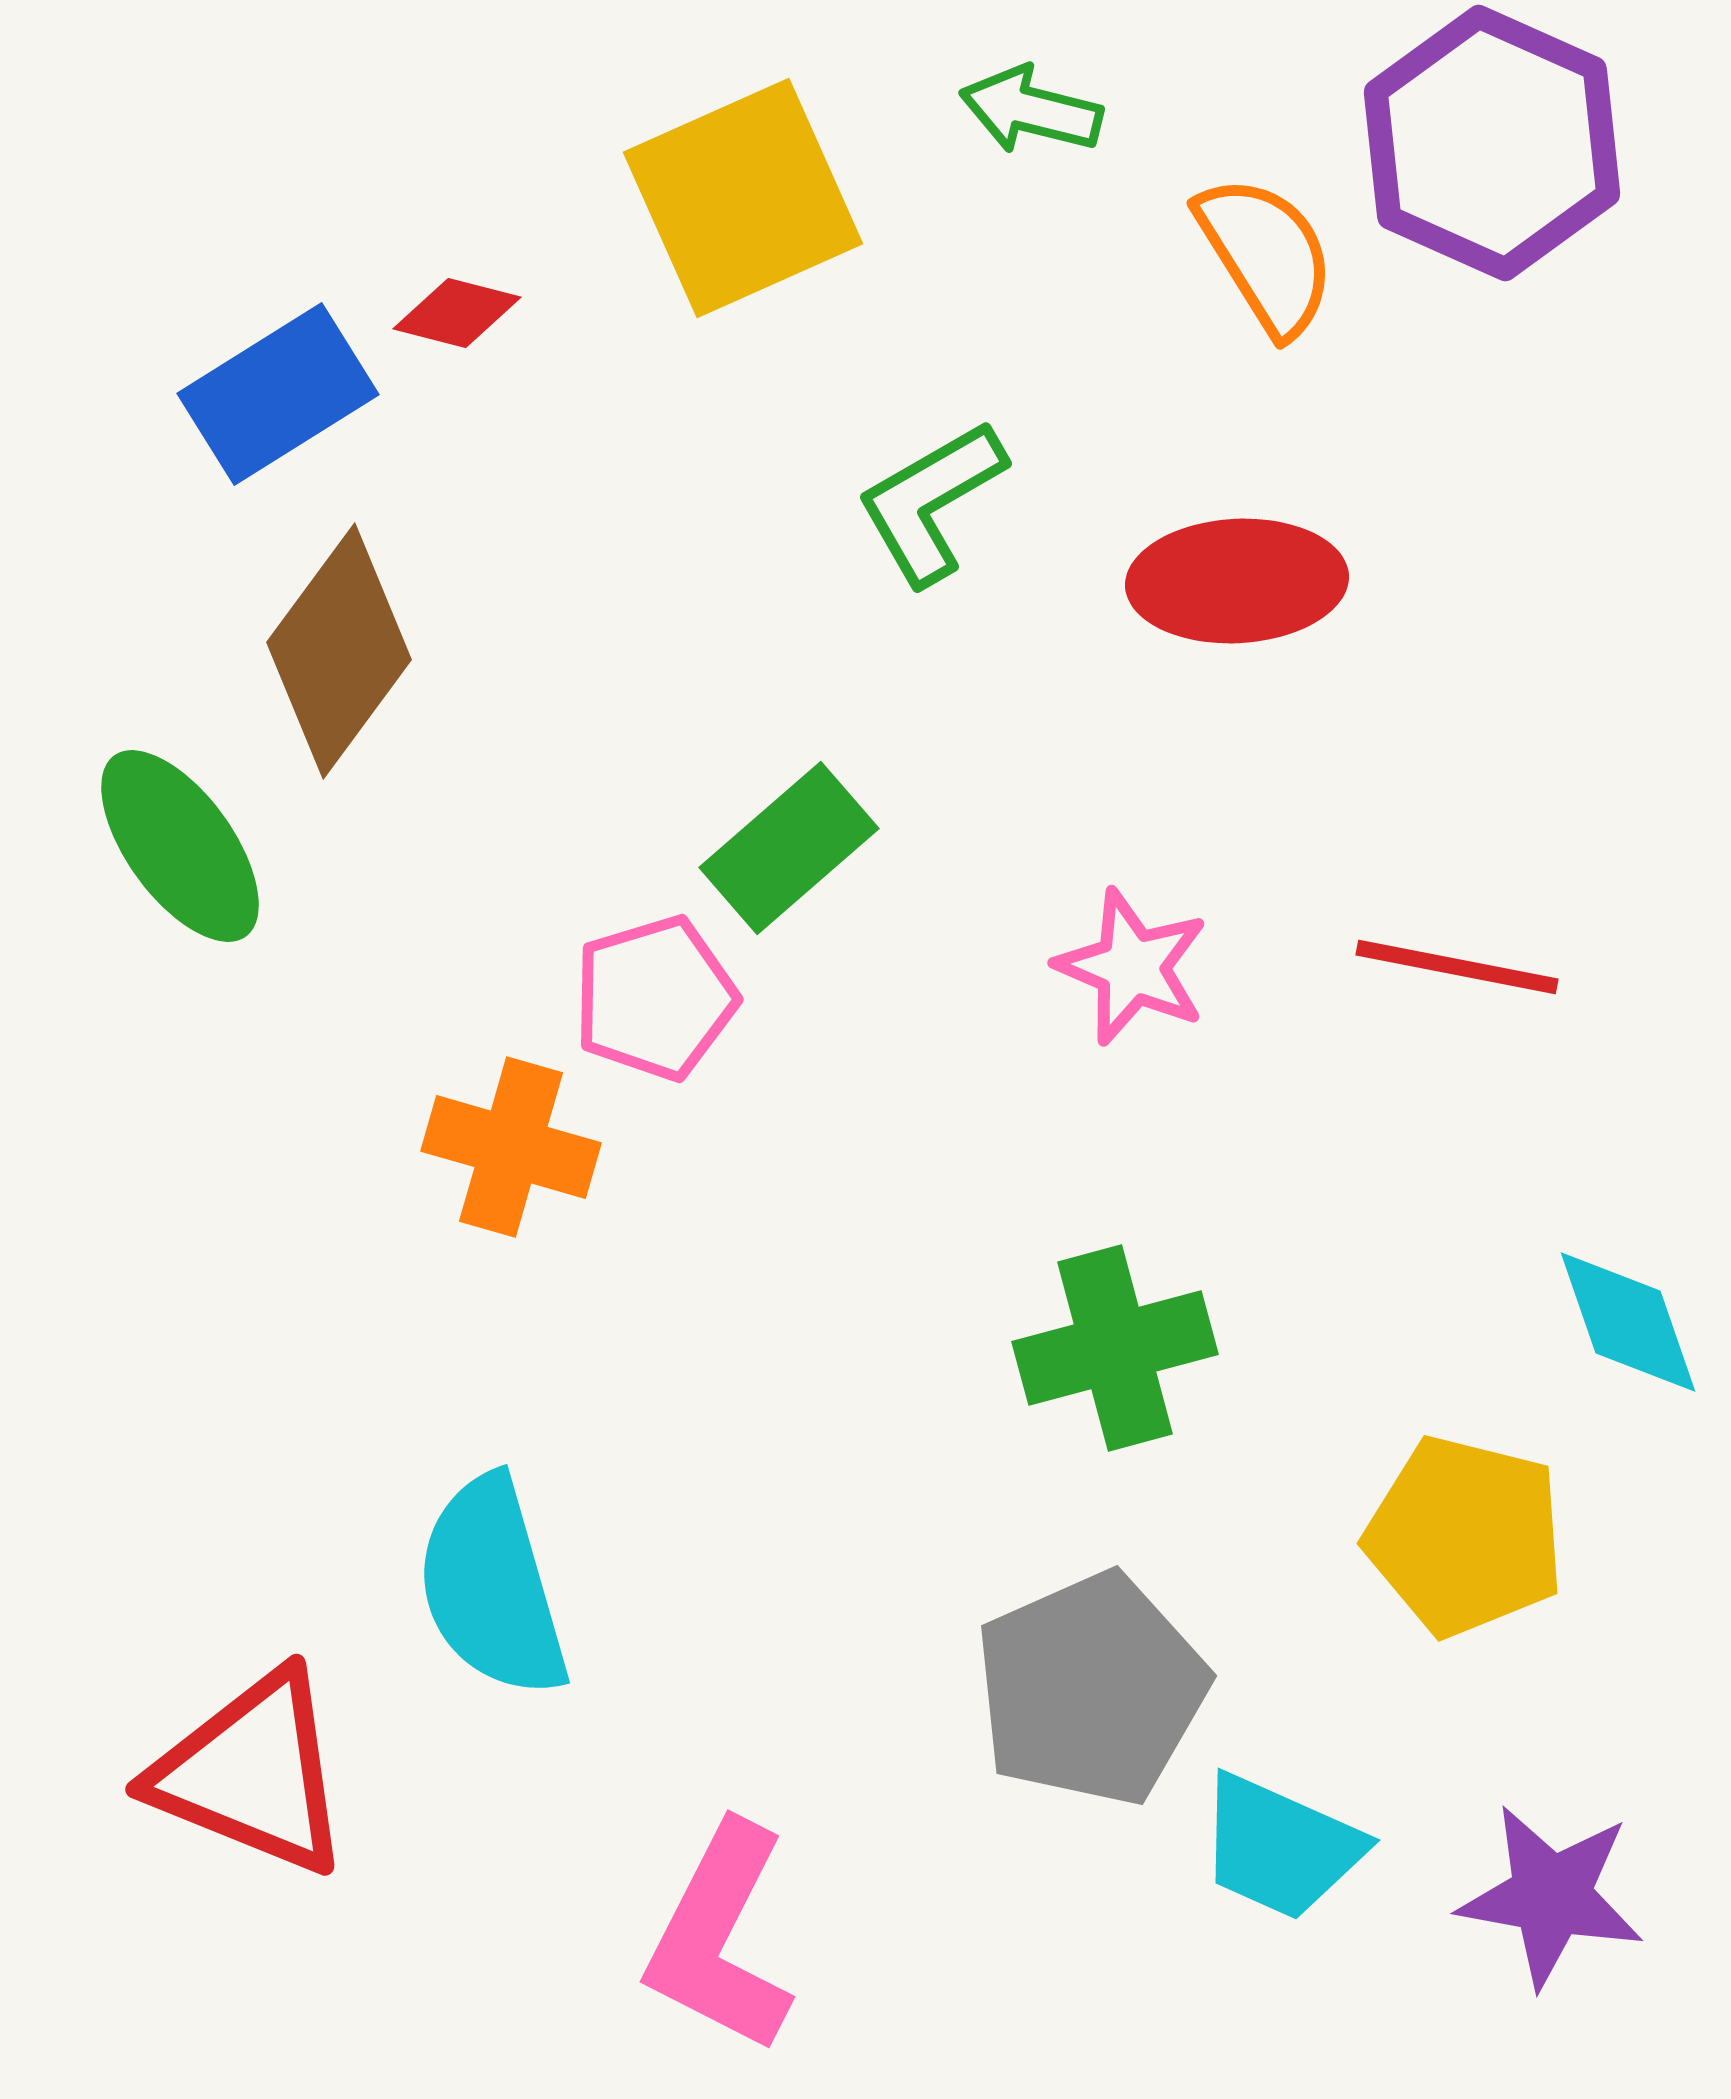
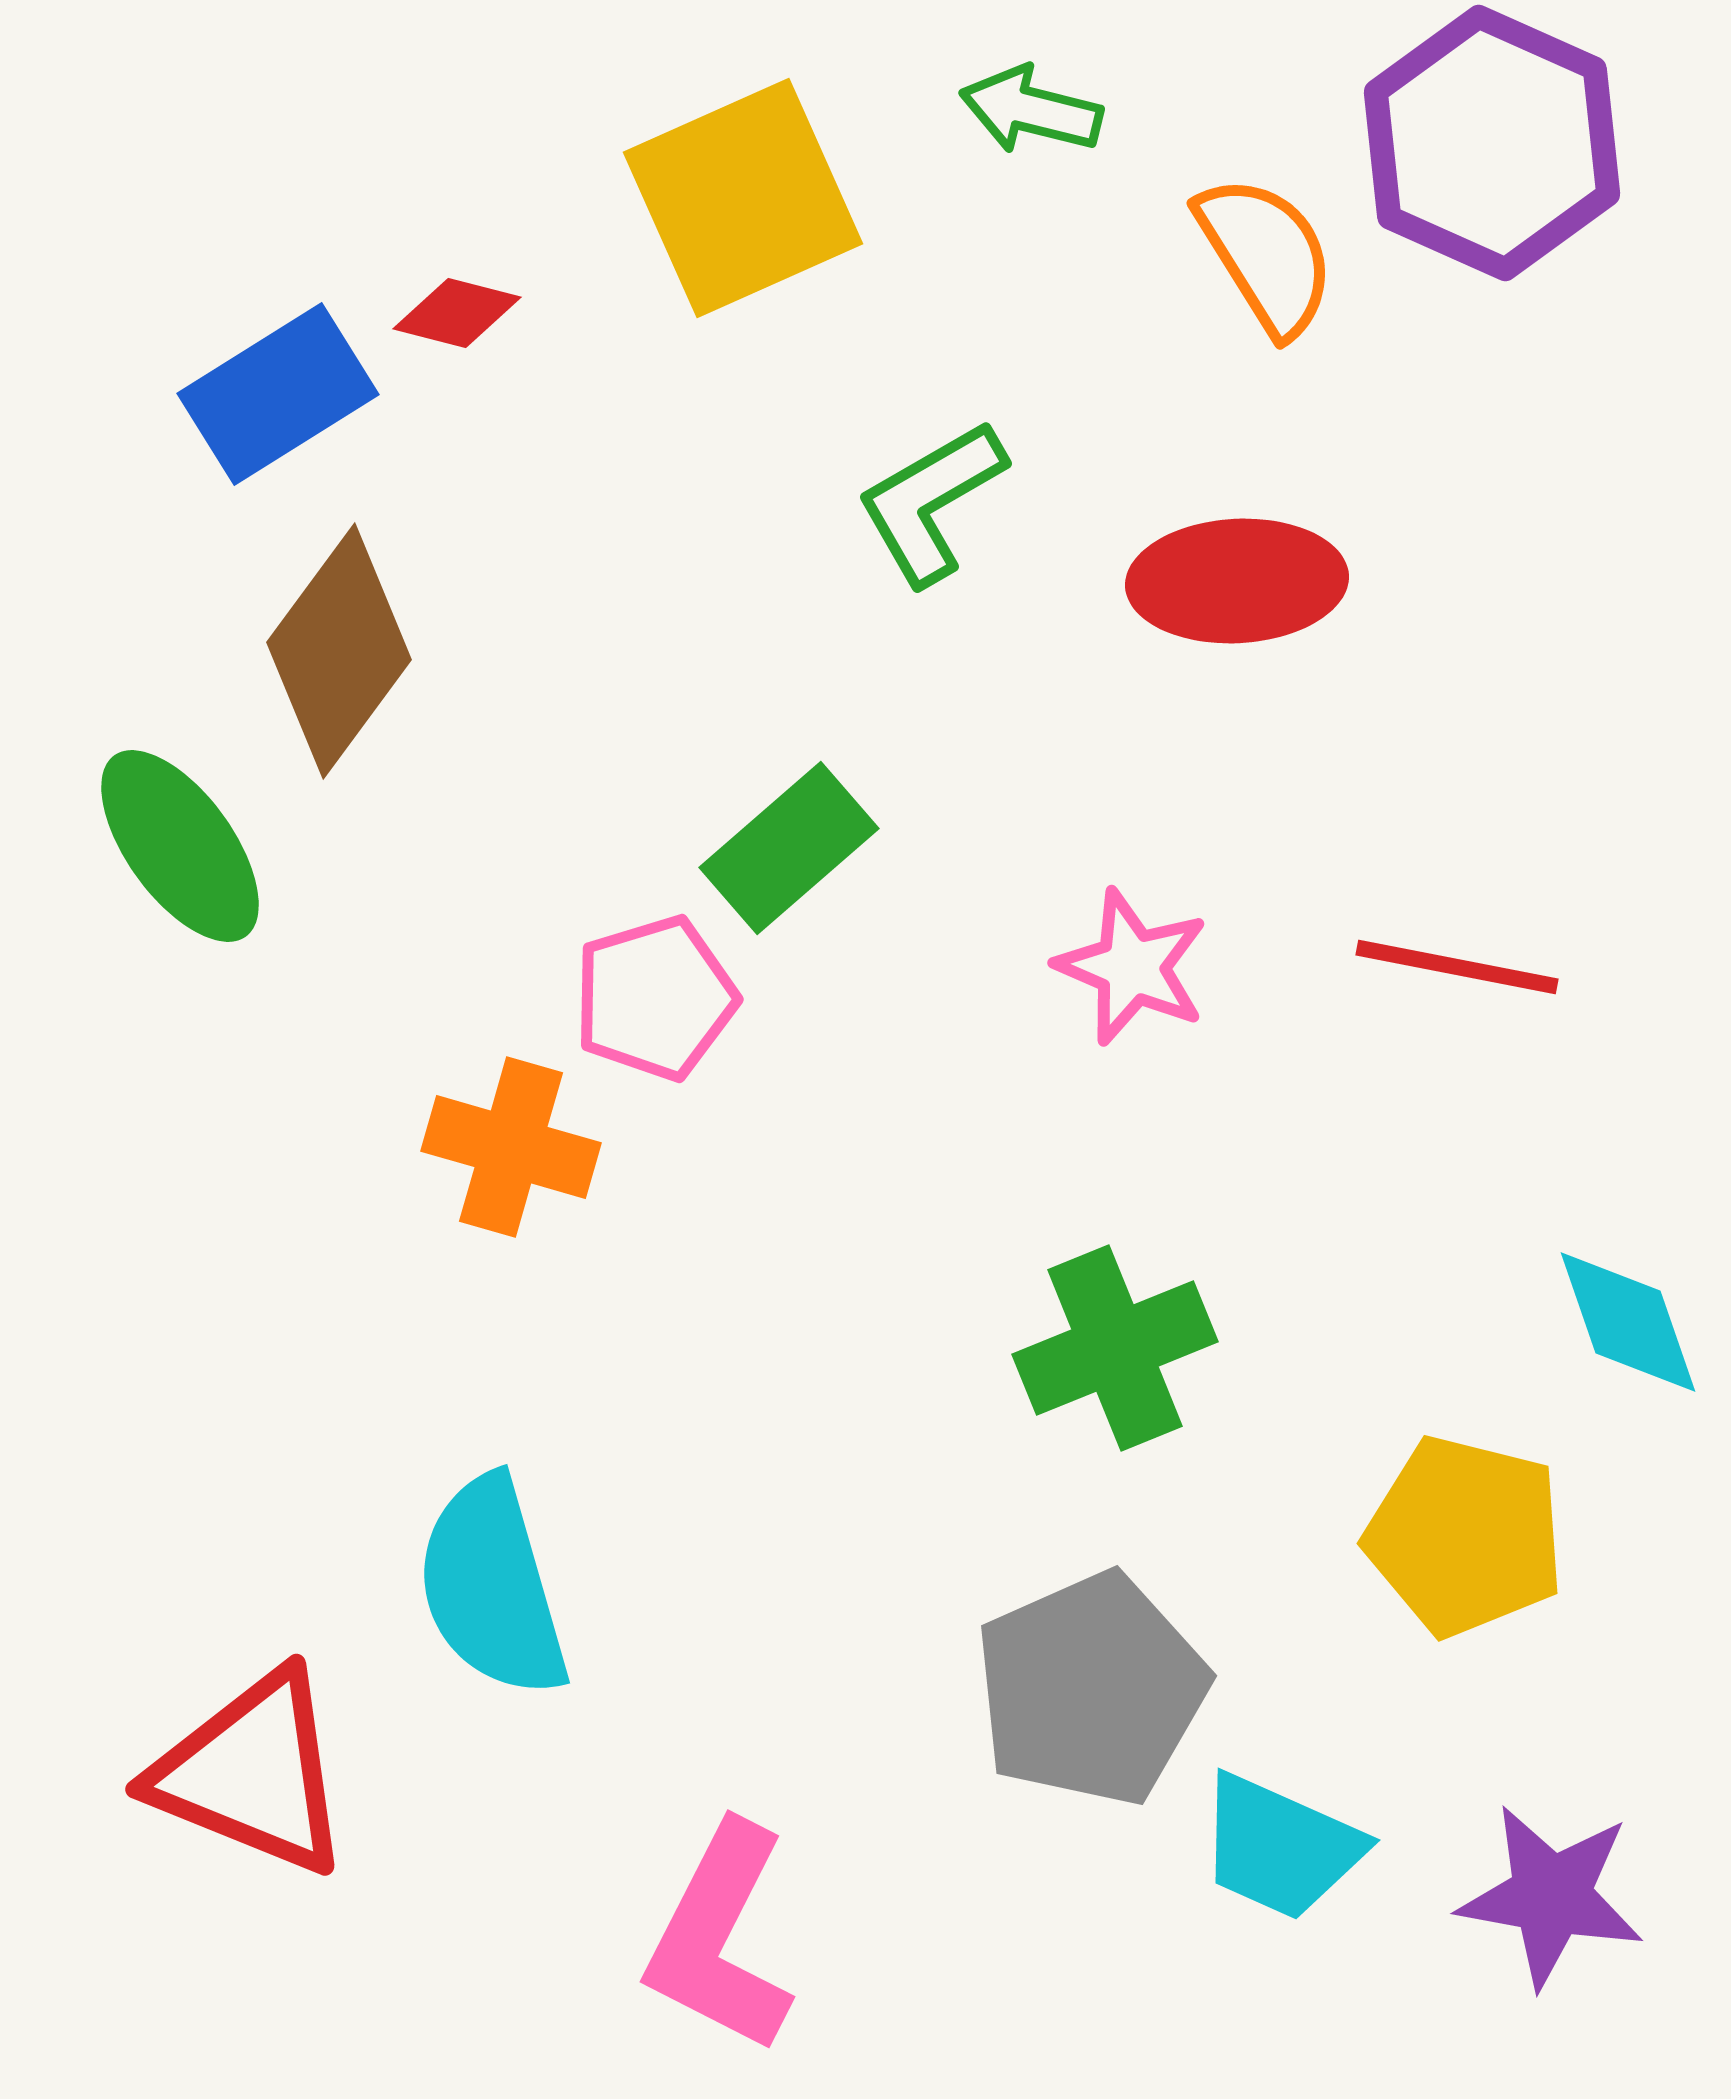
green cross: rotated 7 degrees counterclockwise
